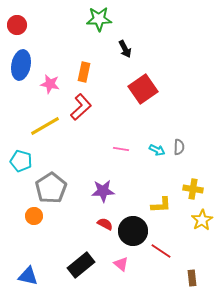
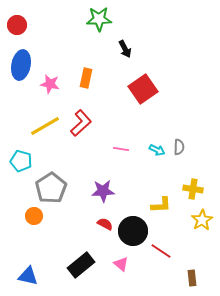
orange rectangle: moved 2 px right, 6 px down
red L-shape: moved 16 px down
